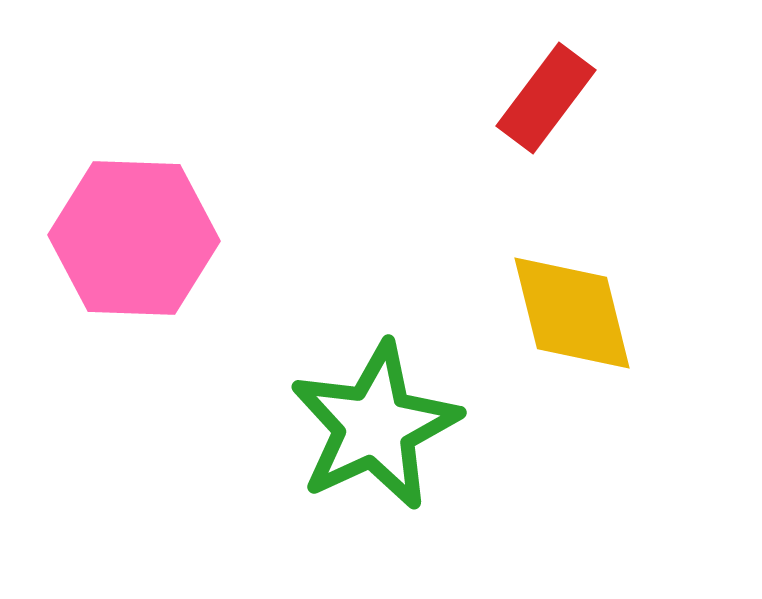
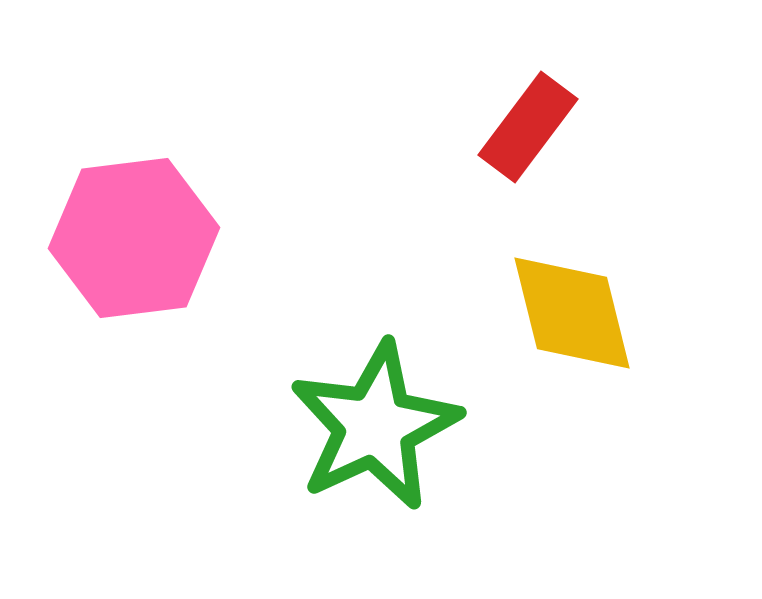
red rectangle: moved 18 px left, 29 px down
pink hexagon: rotated 9 degrees counterclockwise
